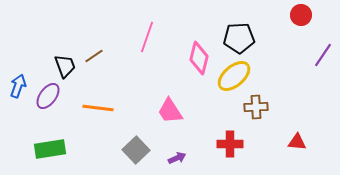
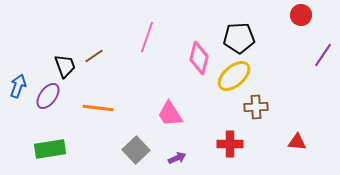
pink trapezoid: moved 3 px down
